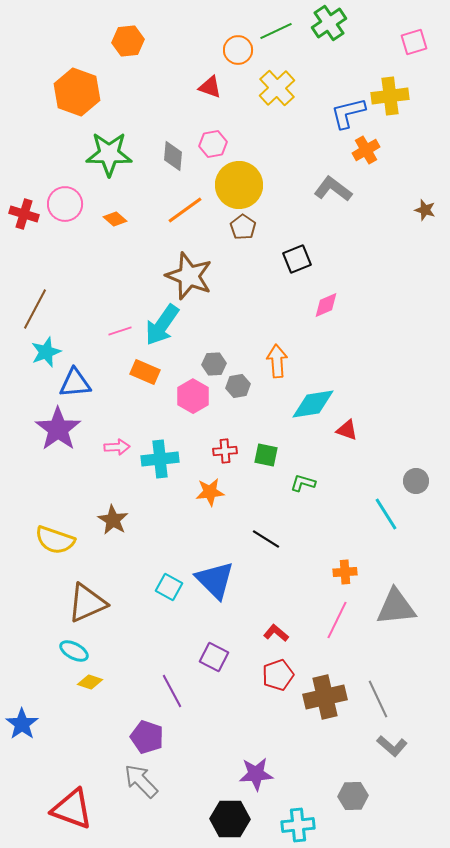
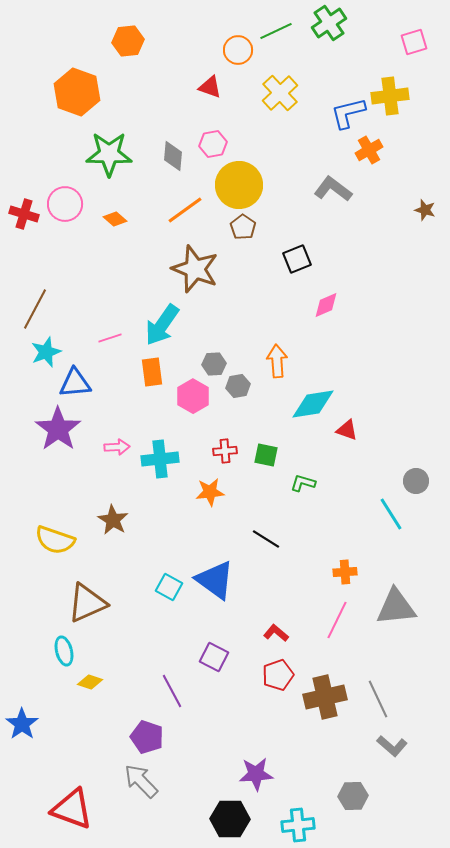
yellow cross at (277, 88): moved 3 px right, 5 px down
orange cross at (366, 150): moved 3 px right
brown star at (189, 276): moved 6 px right, 7 px up
pink line at (120, 331): moved 10 px left, 7 px down
orange rectangle at (145, 372): moved 7 px right; rotated 60 degrees clockwise
cyan line at (386, 514): moved 5 px right
blue triangle at (215, 580): rotated 9 degrees counterclockwise
cyan ellipse at (74, 651): moved 10 px left; rotated 48 degrees clockwise
